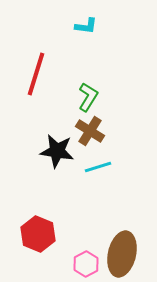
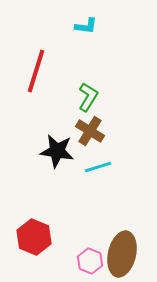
red line: moved 3 px up
red hexagon: moved 4 px left, 3 px down
pink hexagon: moved 4 px right, 3 px up; rotated 10 degrees counterclockwise
